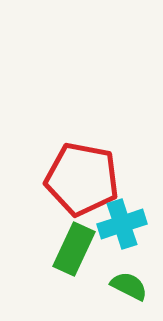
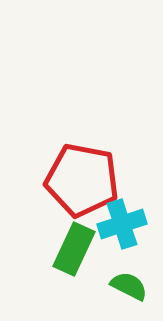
red pentagon: moved 1 px down
